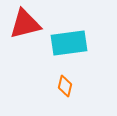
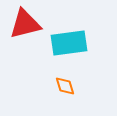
orange diamond: rotated 30 degrees counterclockwise
